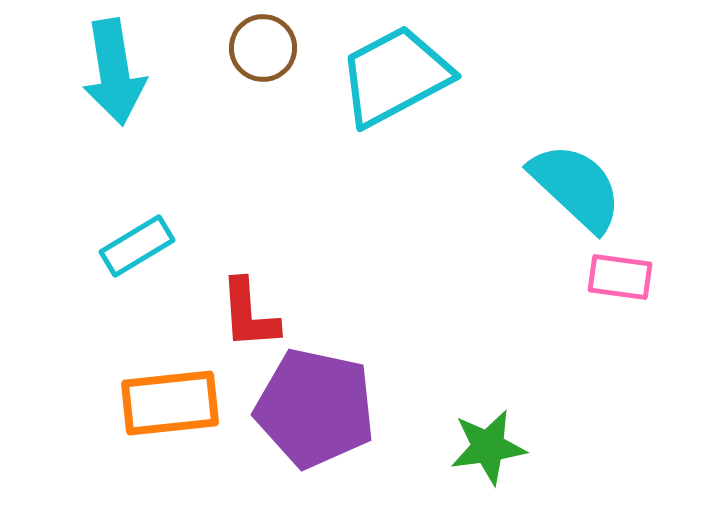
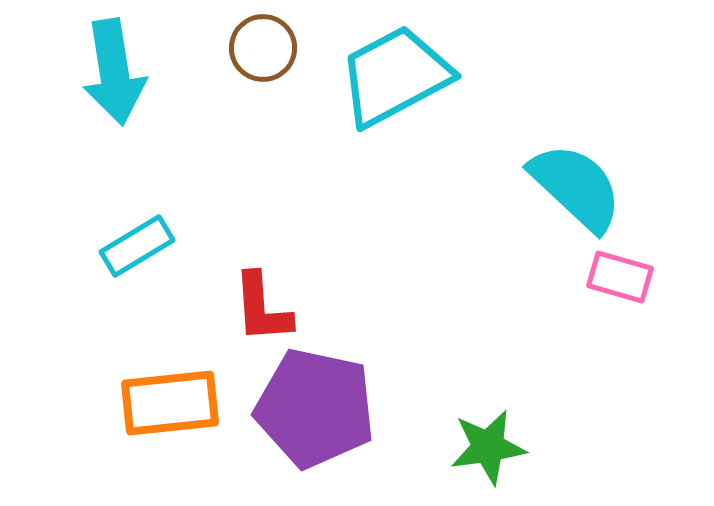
pink rectangle: rotated 8 degrees clockwise
red L-shape: moved 13 px right, 6 px up
